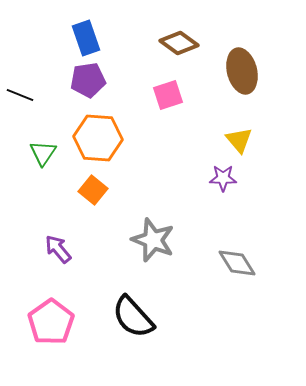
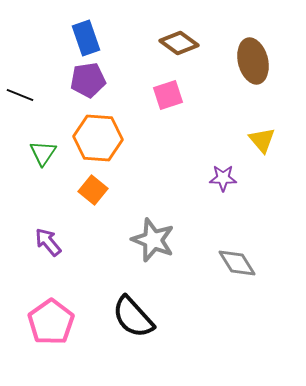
brown ellipse: moved 11 px right, 10 px up
yellow triangle: moved 23 px right
purple arrow: moved 10 px left, 7 px up
